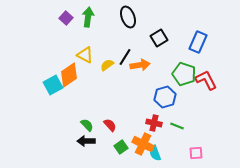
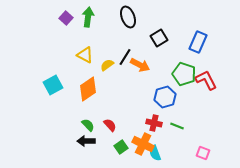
orange arrow: rotated 36 degrees clockwise
orange diamond: moved 19 px right, 14 px down
green semicircle: moved 1 px right
pink square: moved 7 px right; rotated 24 degrees clockwise
